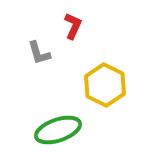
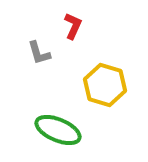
yellow hexagon: rotated 9 degrees counterclockwise
green ellipse: rotated 42 degrees clockwise
